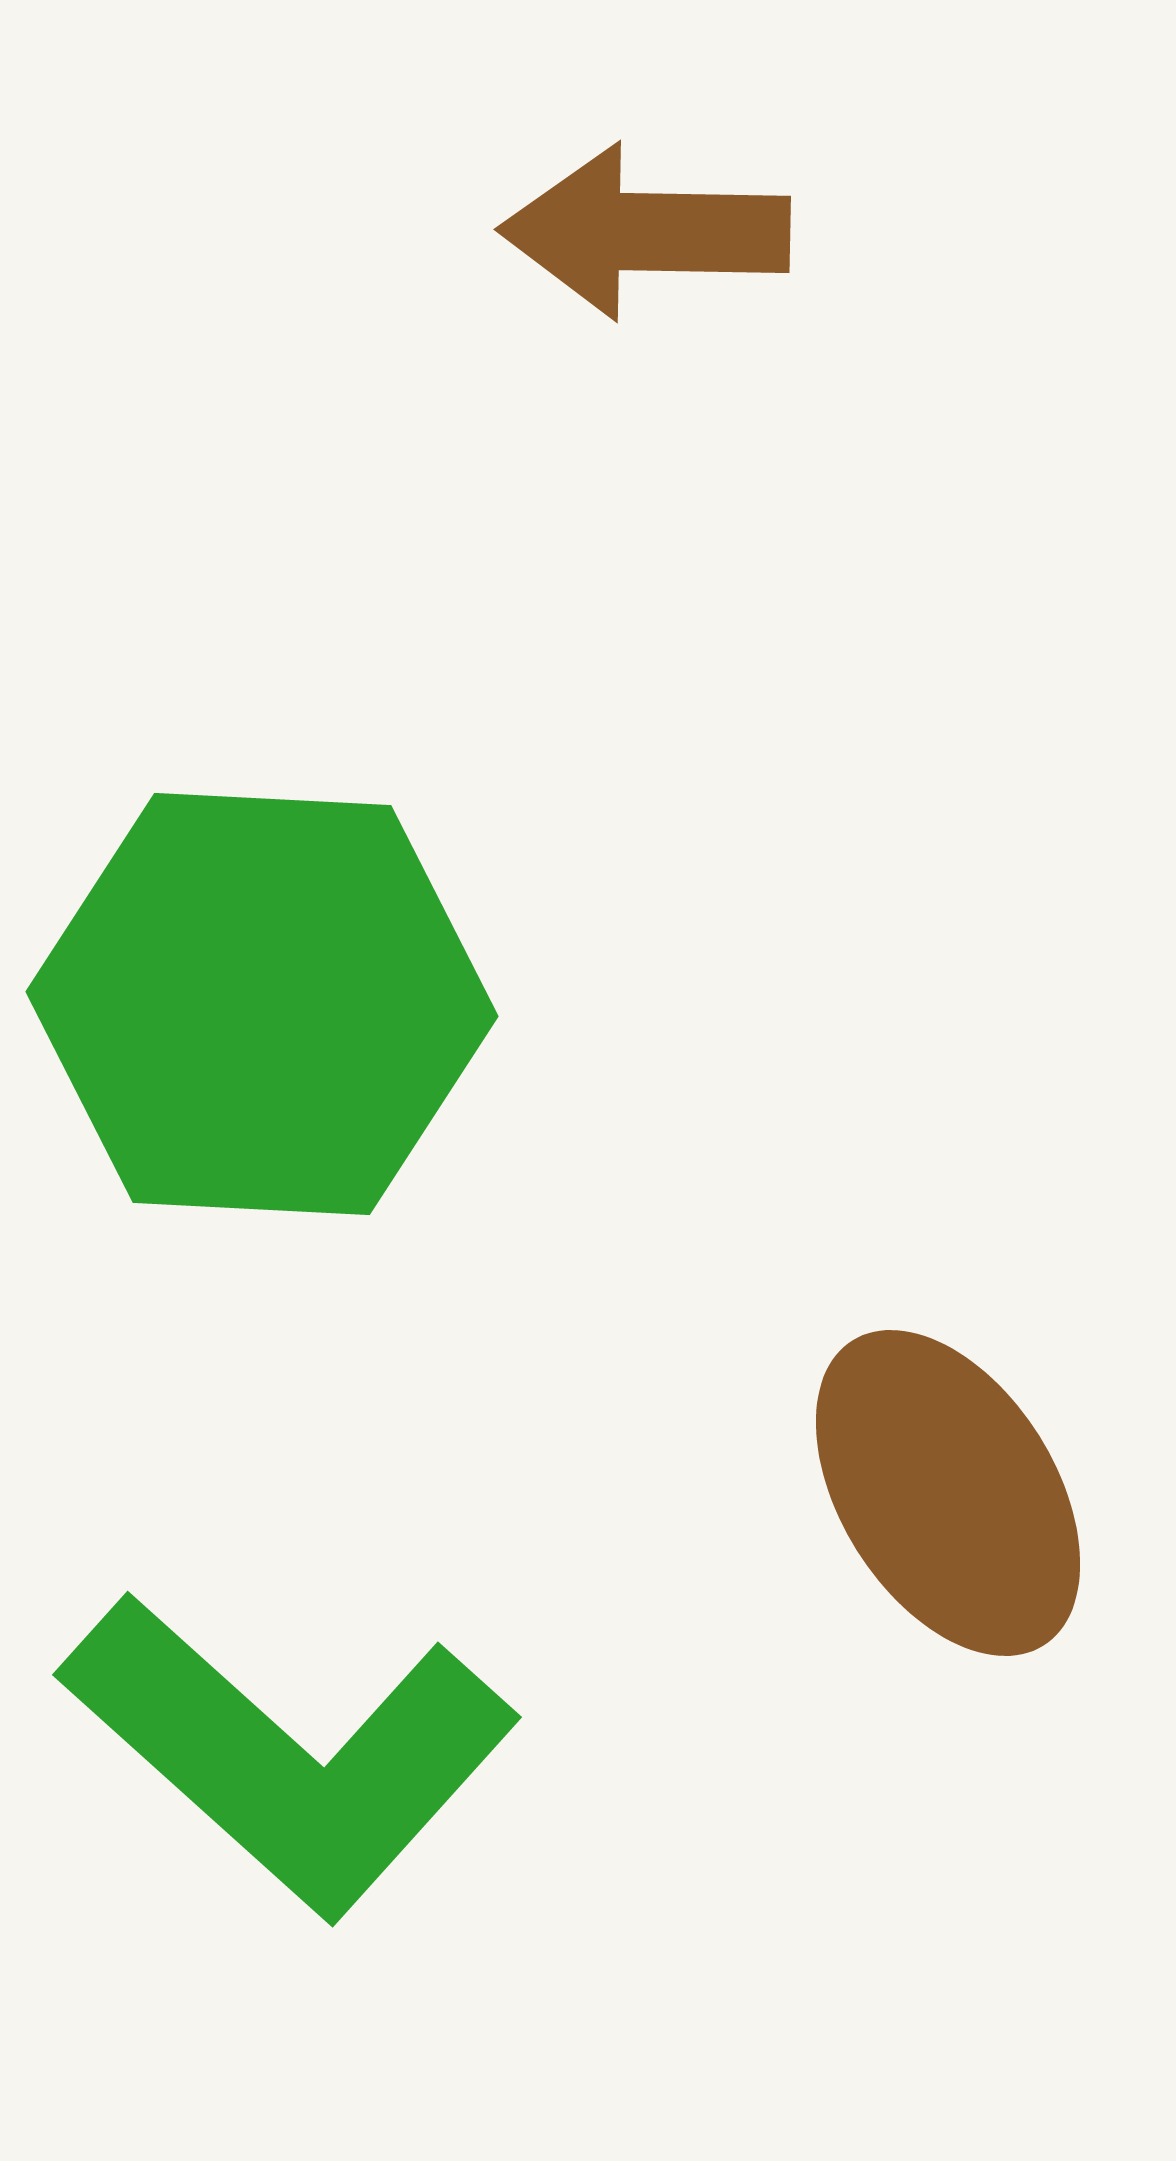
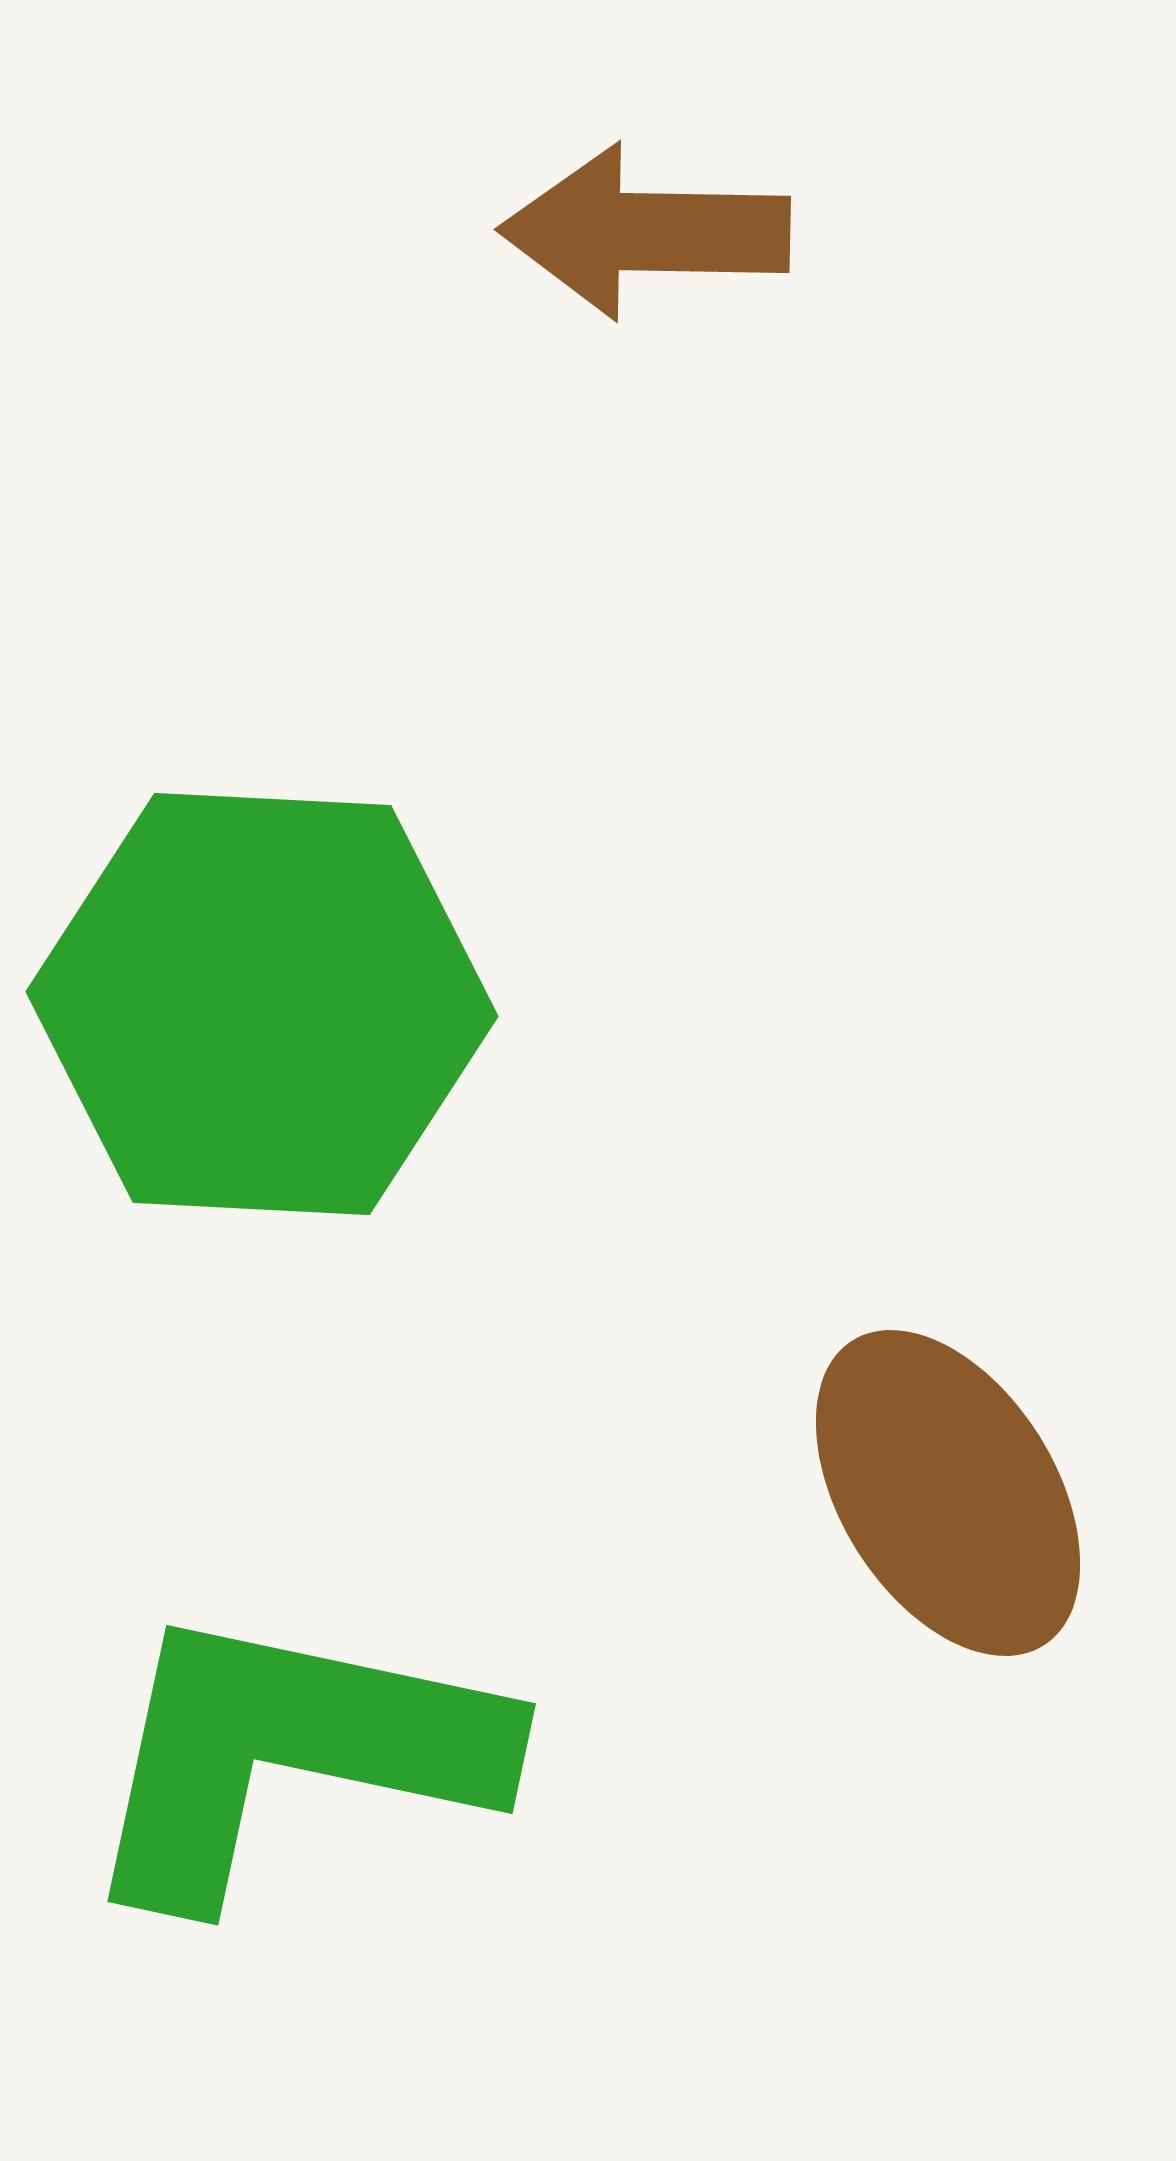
green L-shape: rotated 150 degrees clockwise
